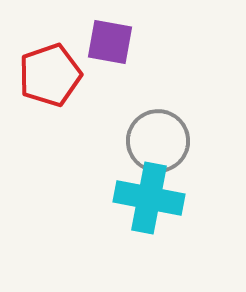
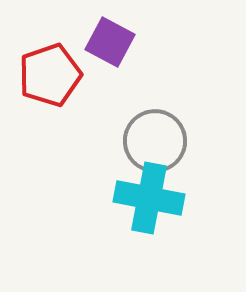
purple square: rotated 18 degrees clockwise
gray circle: moved 3 px left
